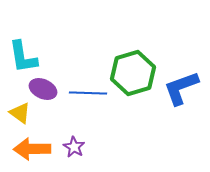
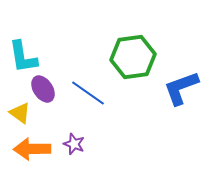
green hexagon: moved 16 px up; rotated 9 degrees clockwise
purple ellipse: rotated 32 degrees clockwise
blue line: rotated 33 degrees clockwise
purple star: moved 3 px up; rotated 10 degrees counterclockwise
